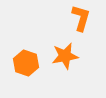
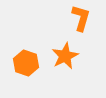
orange star: rotated 16 degrees counterclockwise
